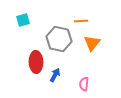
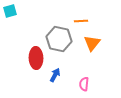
cyan square: moved 13 px left, 9 px up
red ellipse: moved 4 px up
